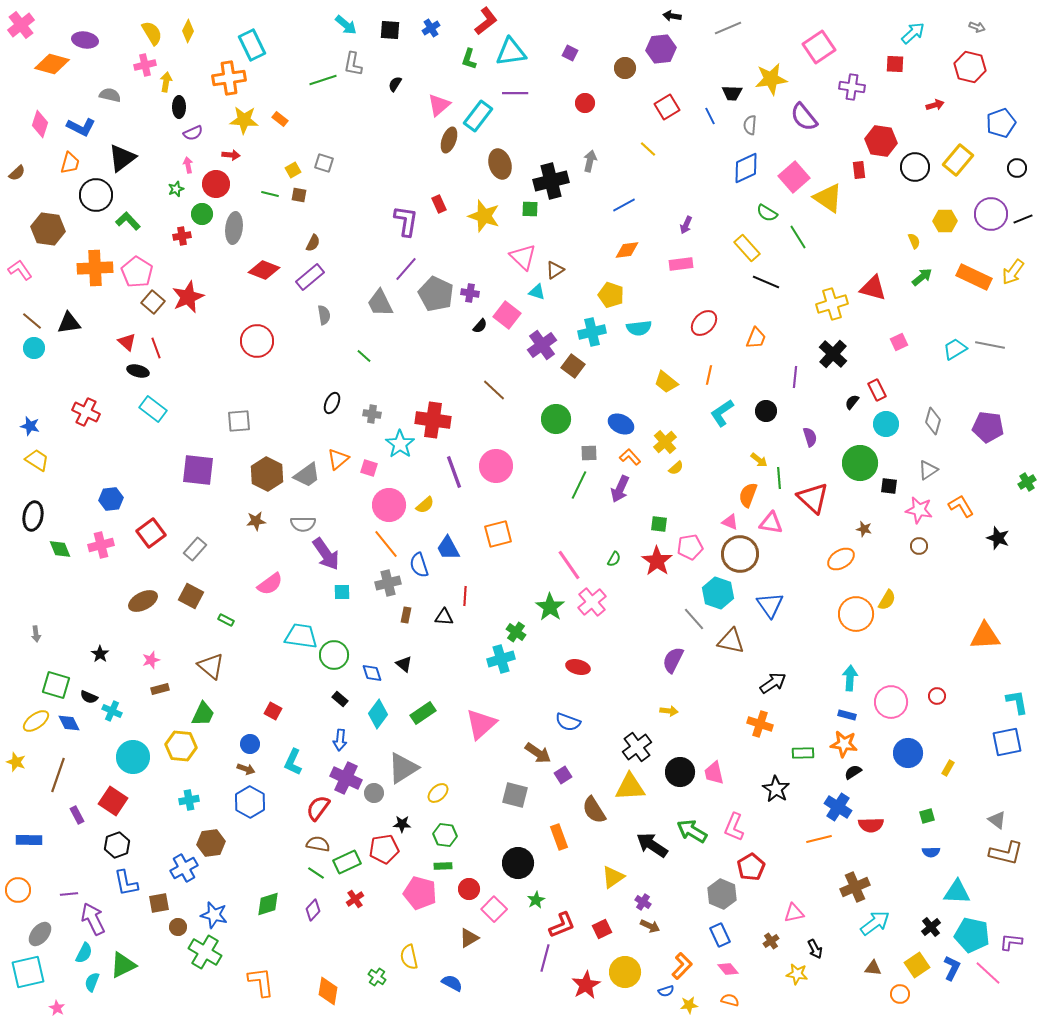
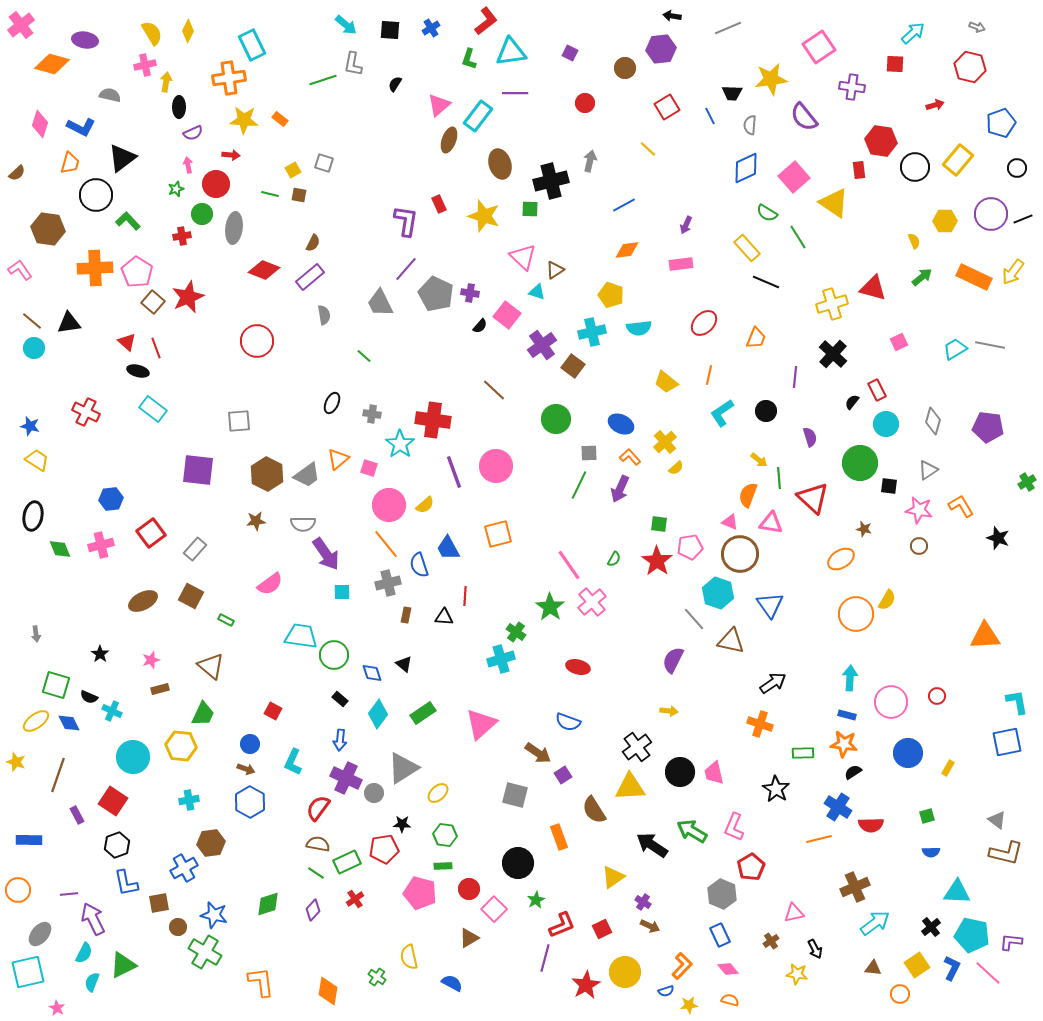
yellow triangle at (828, 198): moved 6 px right, 5 px down
